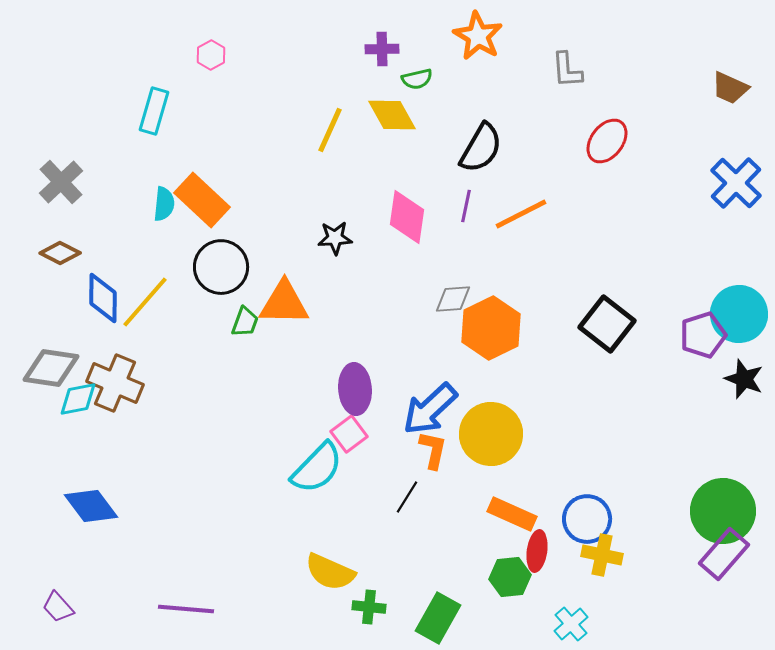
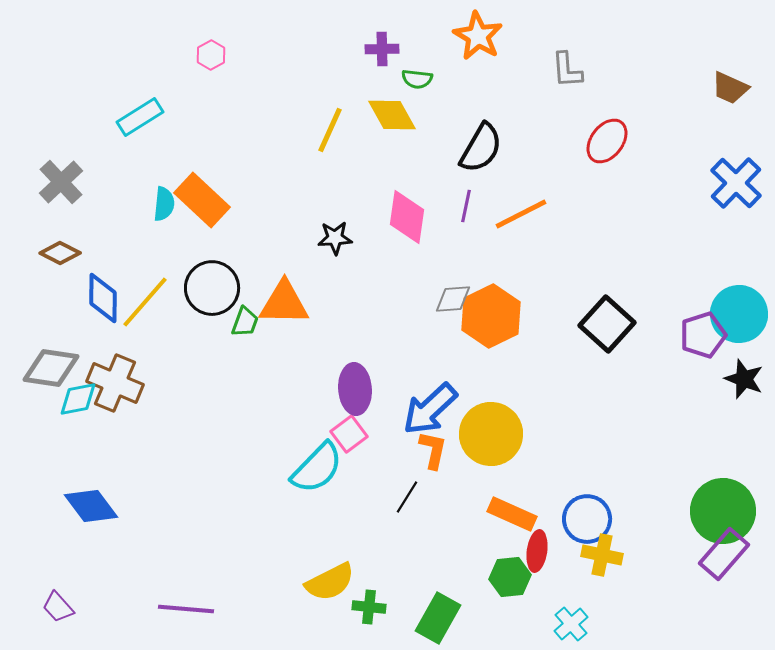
green semicircle at (417, 79): rotated 20 degrees clockwise
cyan rectangle at (154, 111): moved 14 px left, 6 px down; rotated 42 degrees clockwise
black circle at (221, 267): moved 9 px left, 21 px down
black square at (607, 324): rotated 4 degrees clockwise
orange hexagon at (491, 328): moved 12 px up
yellow semicircle at (330, 572): moved 10 px down; rotated 51 degrees counterclockwise
